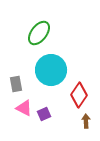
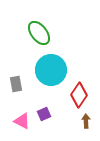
green ellipse: rotated 75 degrees counterclockwise
pink triangle: moved 2 px left, 13 px down
